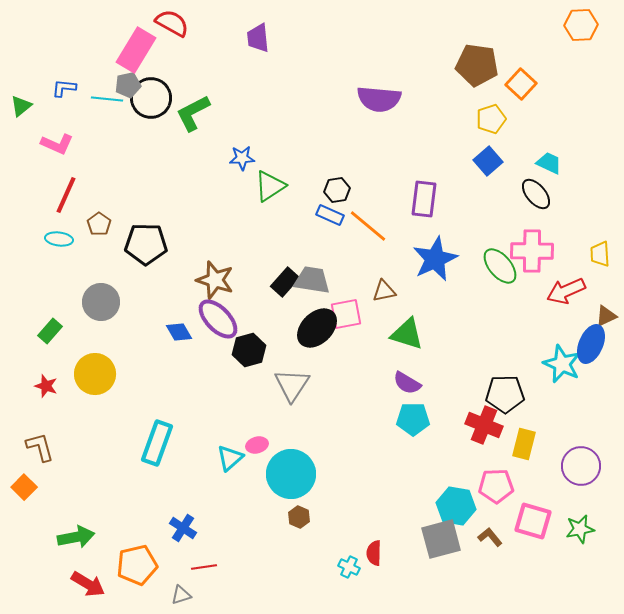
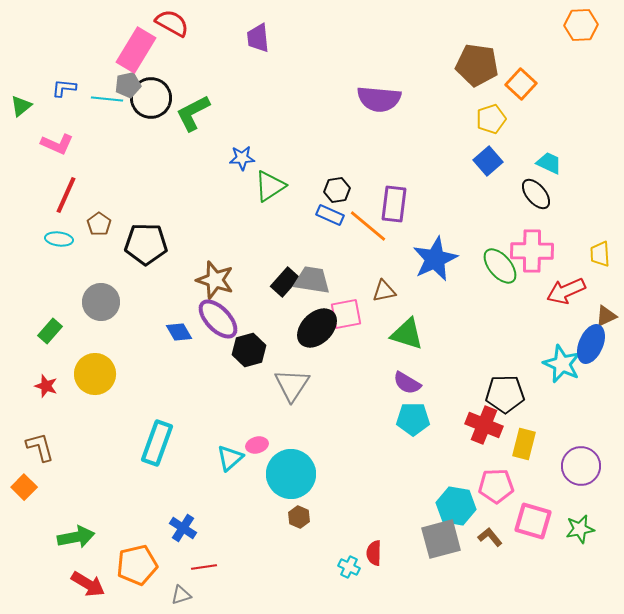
purple rectangle at (424, 199): moved 30 px left, 5 px down
